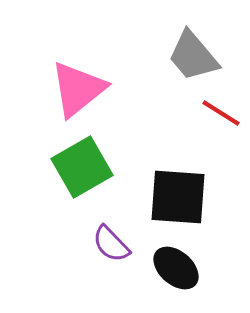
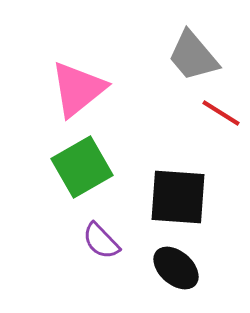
purple semicircle: moved 10 px left, 3 px up
